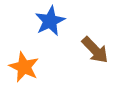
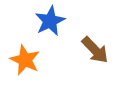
orange star: moved 1 px right, 7 px up
